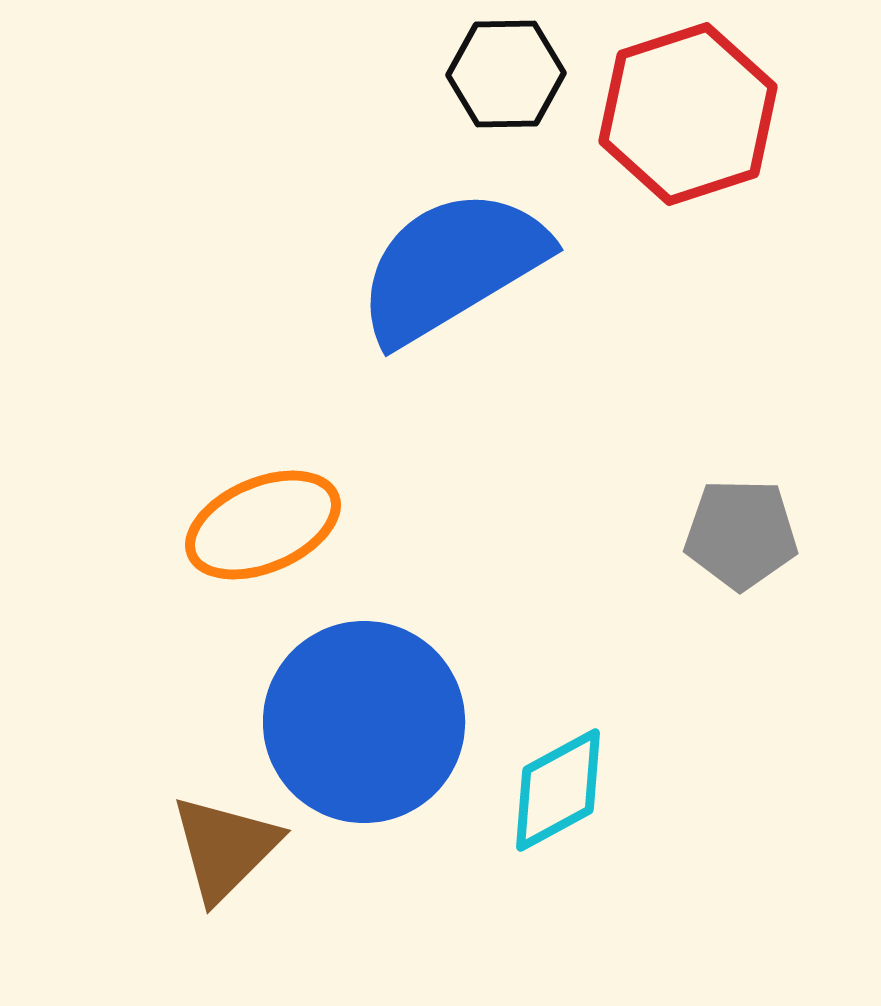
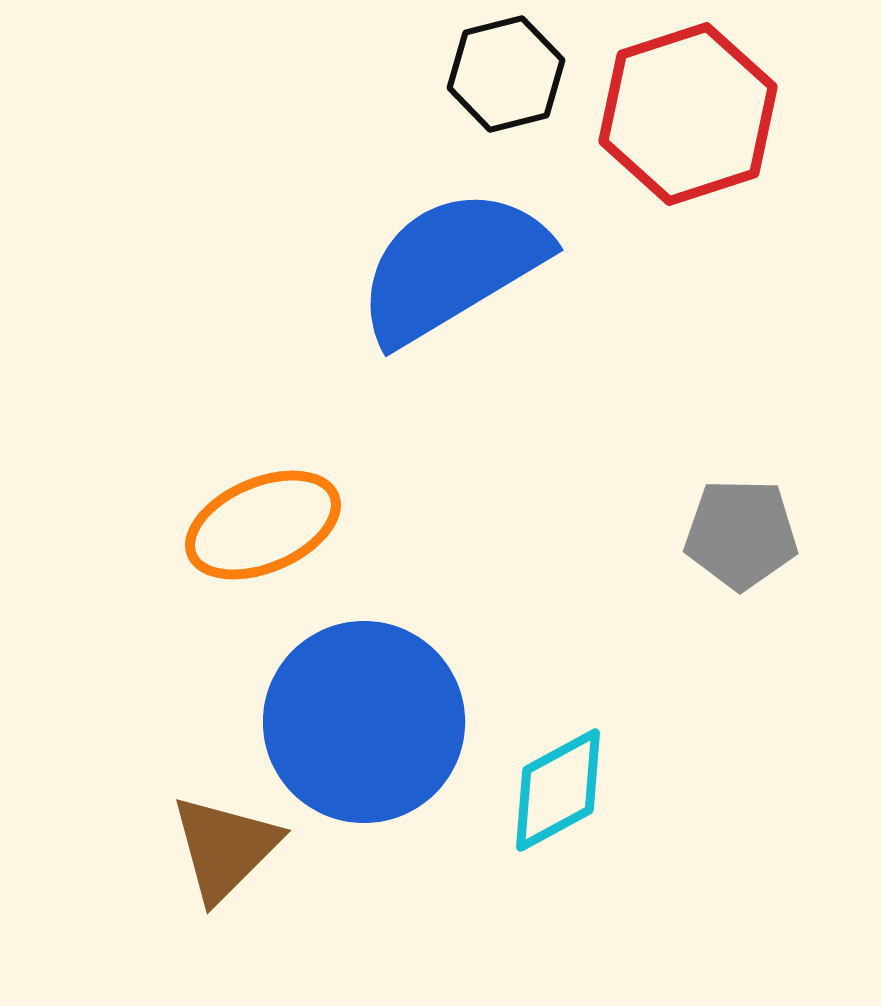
black hexagon: rotated 13 degrees counterclockwise
